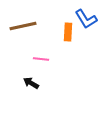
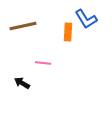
pink line: moved 2 px right, 4 px down
black arrow: moved 9 px left
